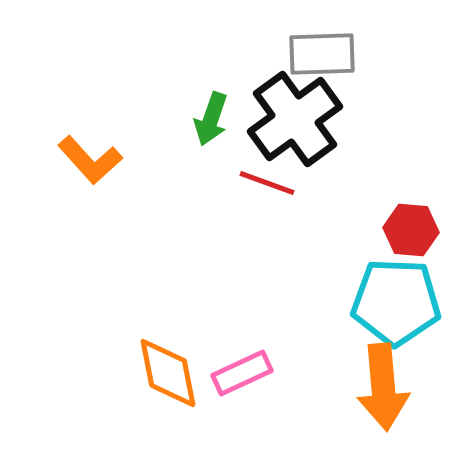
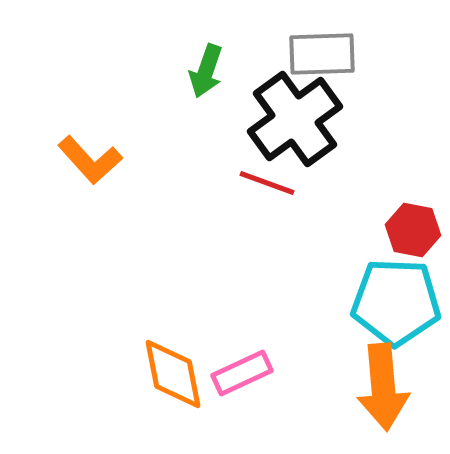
green arrow: moved 5 px left, 48 px up
red hexagon: moved 2 px right; rotated 6 degrees clockwise
orange diamond: moved 5 px right, 1 px down
